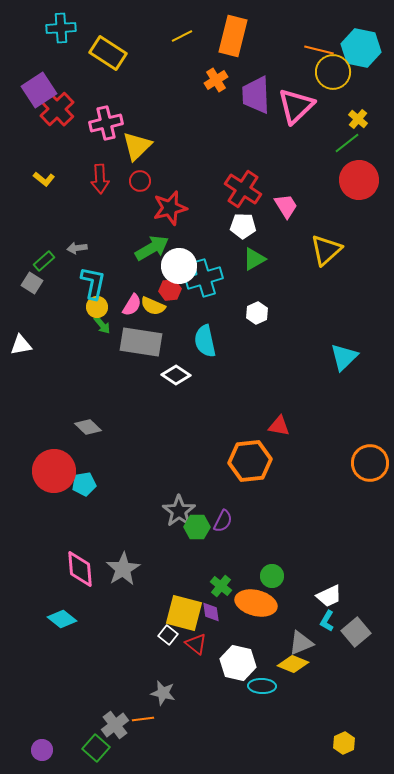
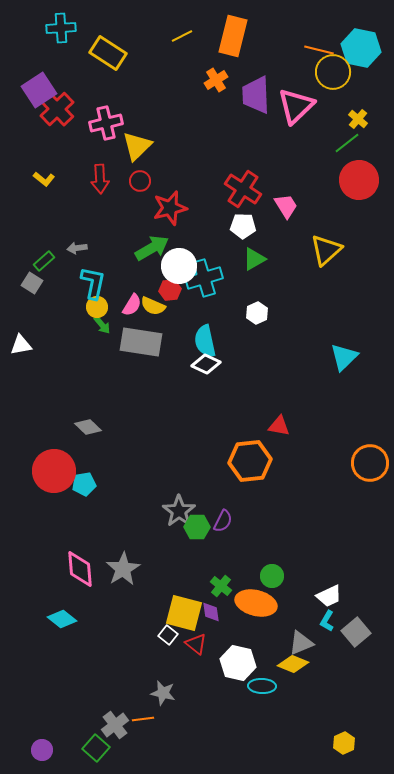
white diamond at (176, 375): moved 30 px right, 11 px up; rotated 8 degrees counterclockwise
